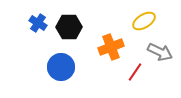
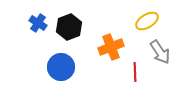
yellow ellipse: moved 3 px right
black hexagon: rotated 20 degrees counterclockwise
gray arrow: rotated 30 degrees clockwise
red line: rotated 36 degrees counterclockwise
